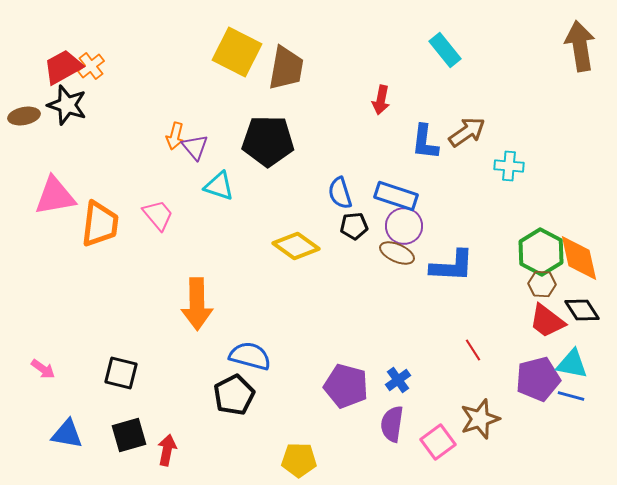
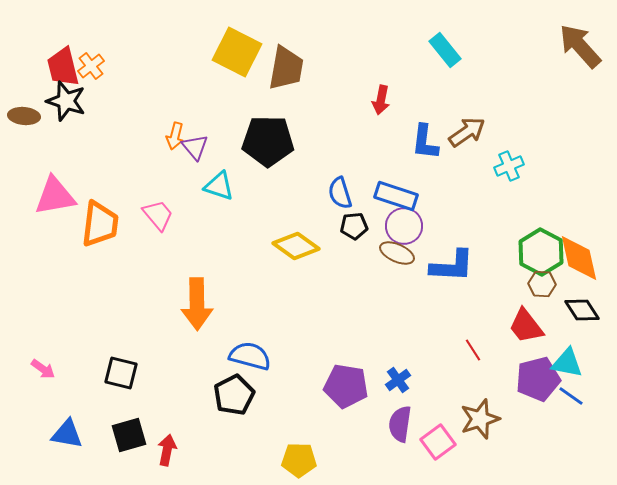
brown arrow at (580, 46): rotated 33 degrees counterclockwise
red trapezoid at (63, 67): rotated 75 degrees counterclockwise
black star at (67, 105): moved 1 px left, 4 px up
brown ellipse at (24, 116): rotated 16 degrees clockwise
cyan cross at (509, 166): rotated 28 degrees counterclockwise
red trapezoid at (547, 321): moved 21 px left, 5 px down; rotated 15 degrees clockwise
cyan triangle at (572, 364): moved 5 px left, 1 px up
purple pentagon at (346, 386): rotated 6 degrees counterclockwise
blue line at (571, 396): rotated 20 degrees clockwise
purple semicircle at (392, 424): moved 8 px right
